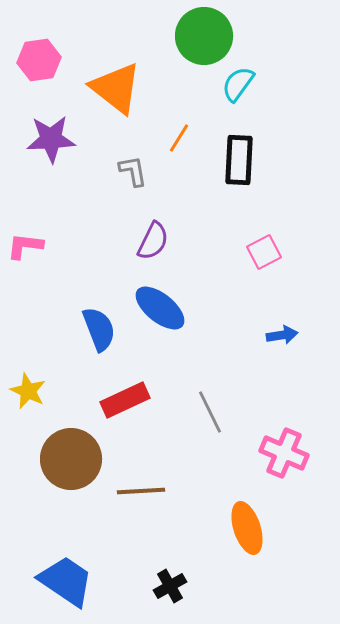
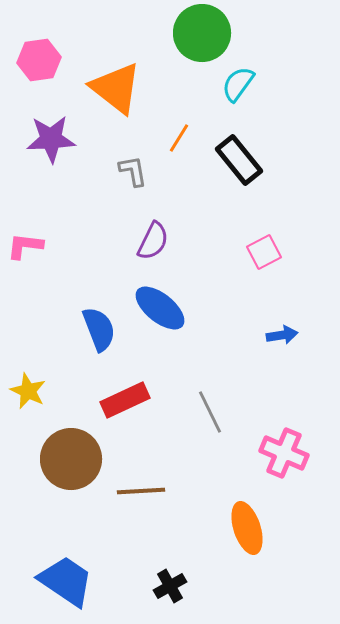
green circle: moved 2 px left, 3 px up
black rectangle: rotated 42 degrees counterclockwise
